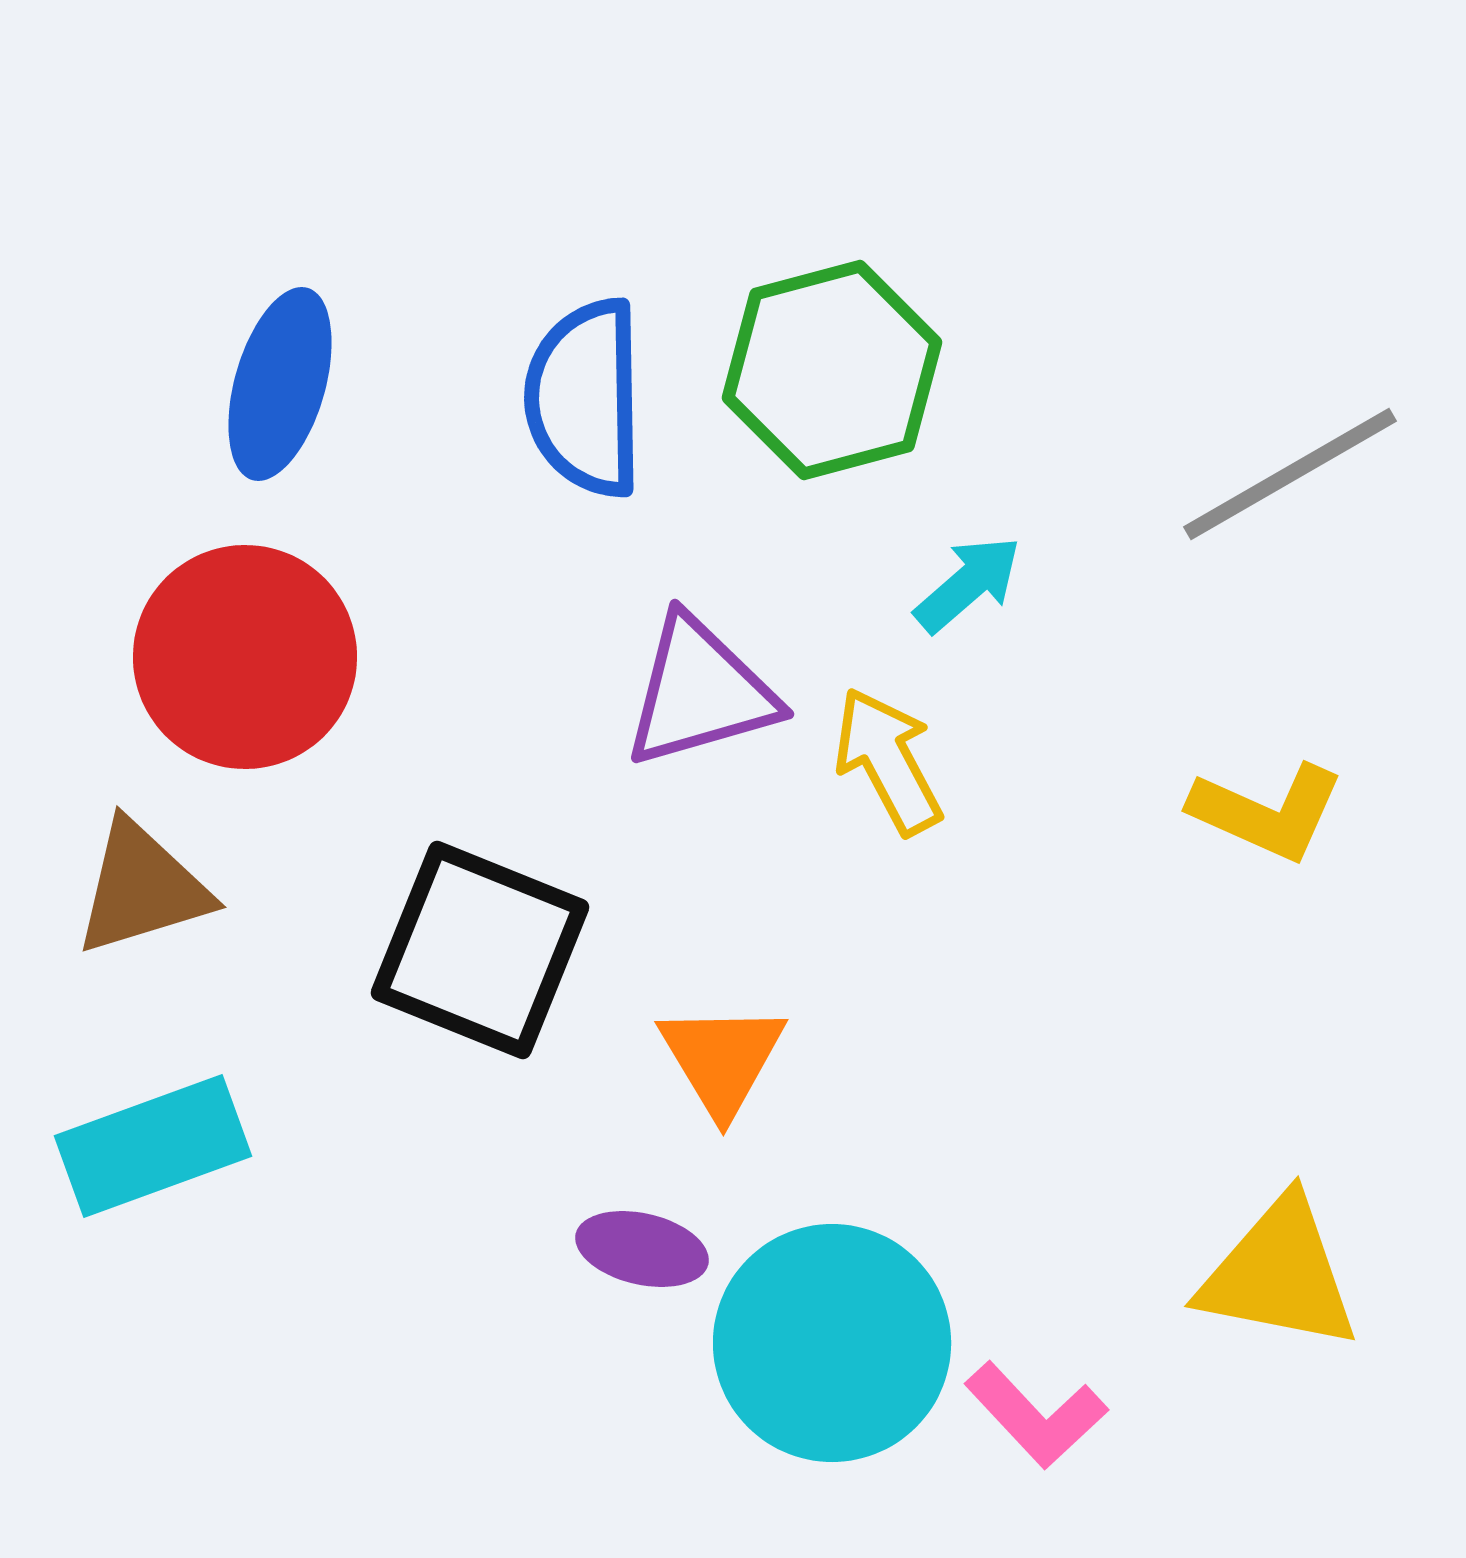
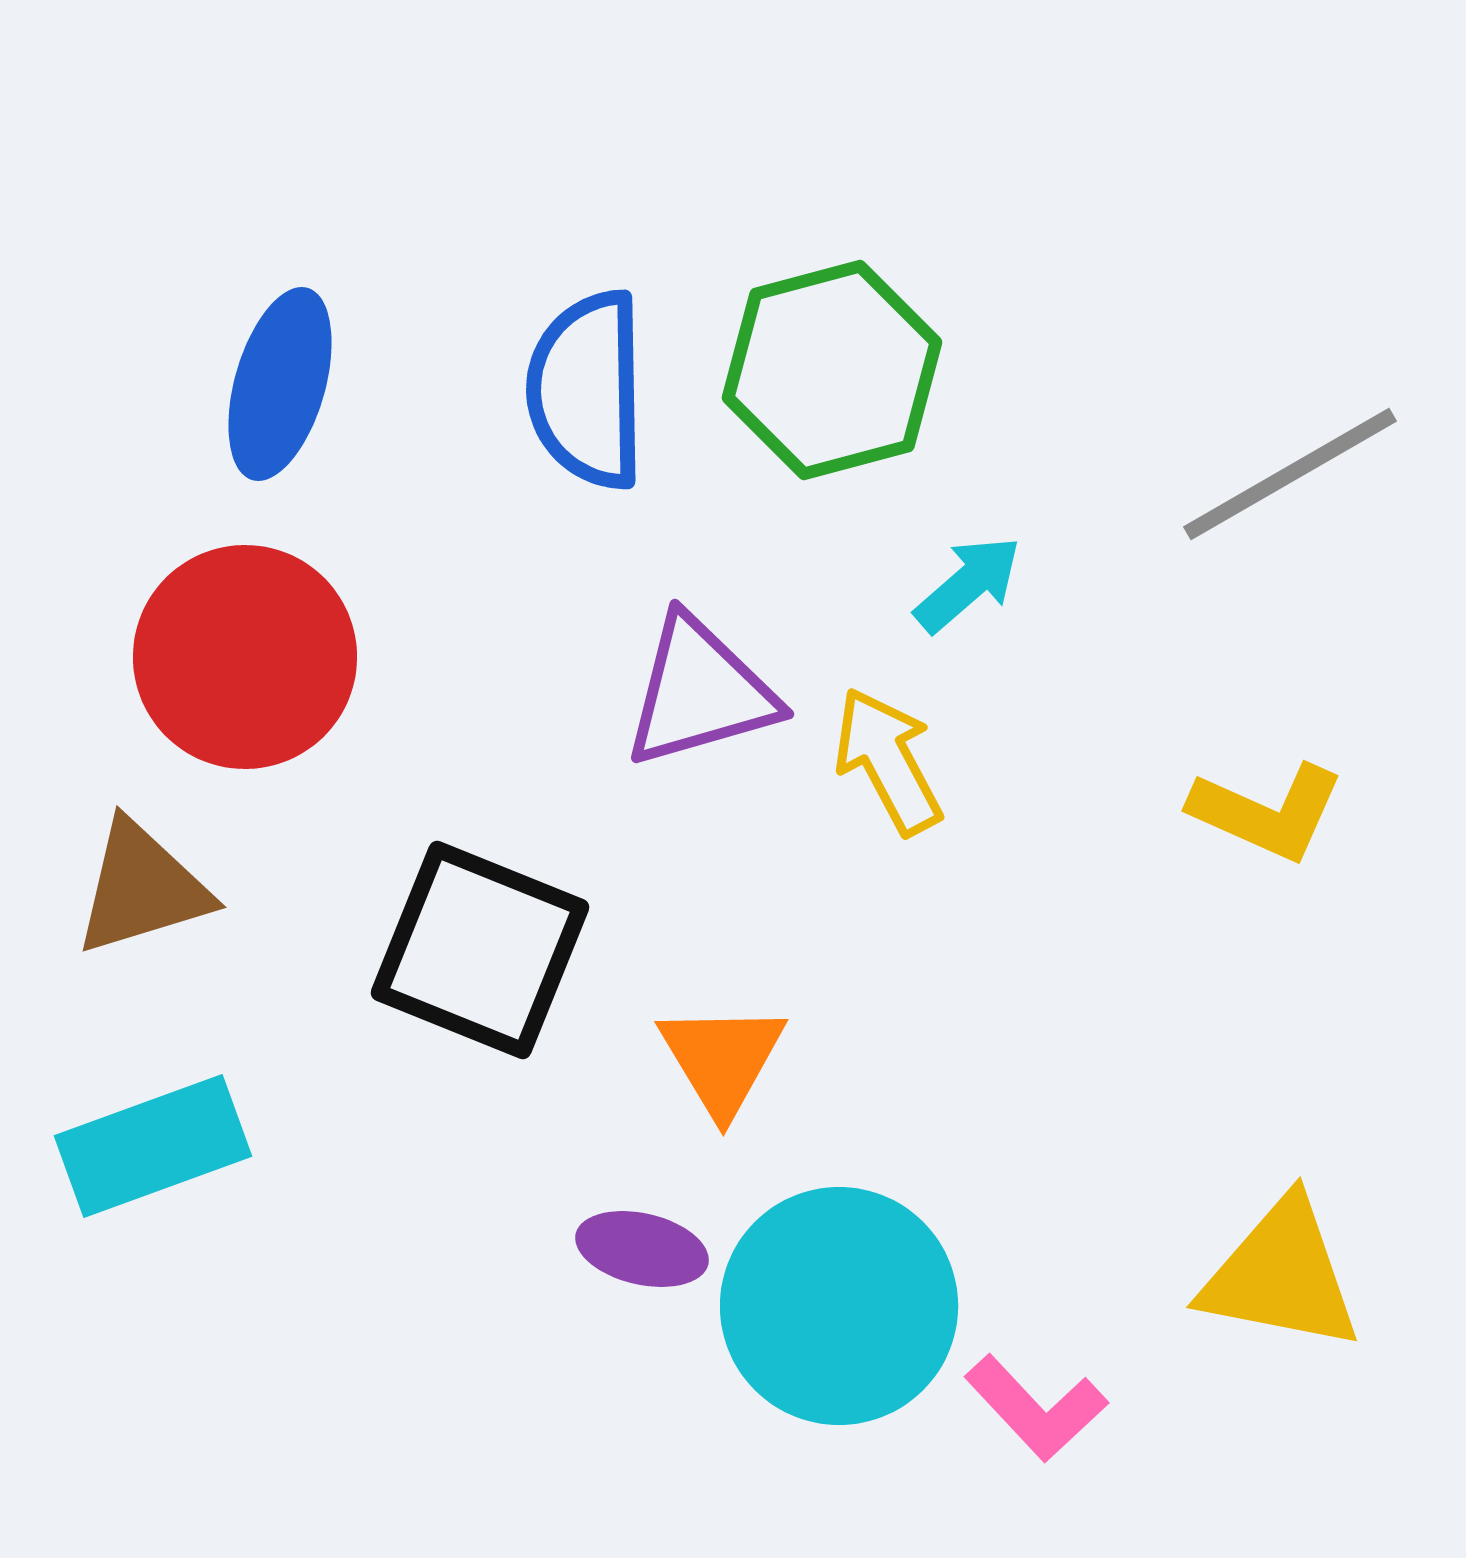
blue semicircle: moved 2 px right, 8 px up
yellow triangle: moved 2 px right, 1 px down
cyan circle: moved 7 px right, 37 px up
pink L-shape: moved 7 px up
